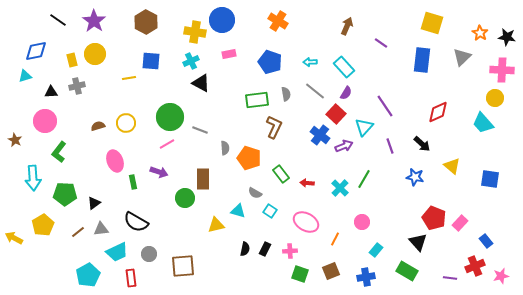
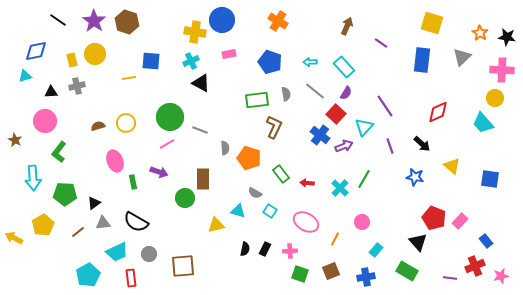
brown hexagon at (146, 22): moved 19 px left; rotated 10 degrees counterclockwise
pink rectangle at (460, 223): moved 2 px up
gray triangle at (101, 229): moved 2 px right, 6 px up
